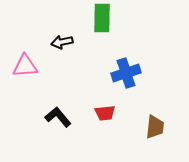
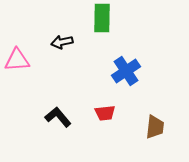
pink triangle: moved 8 px left, 6 px up
blue cross: moved 2 px up; rotated 16 degrees counterclockwise
